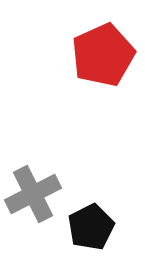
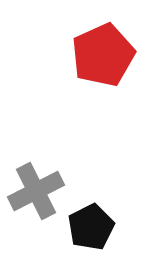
gray cross: moved 3 px right, 3 px up
